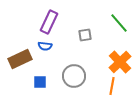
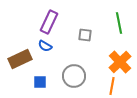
green line: rotated 30 degrees clockwise
gray square: rotated 16 degrees clockwise
blue semicircle: rotated 24 degrees clockwise
